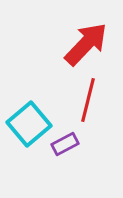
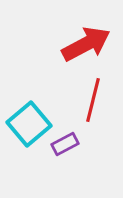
red arrow: rotated 18 degrees clockwise
red line: moved 5 px right
